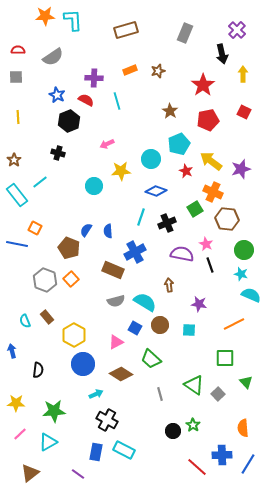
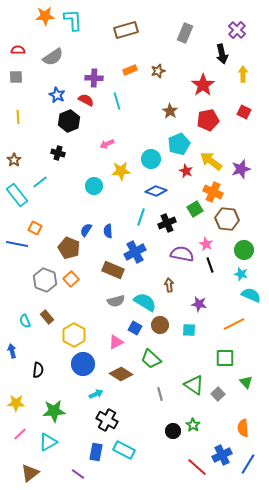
blue cross at (222, 455): rotated 24 degrees counterclockwise
